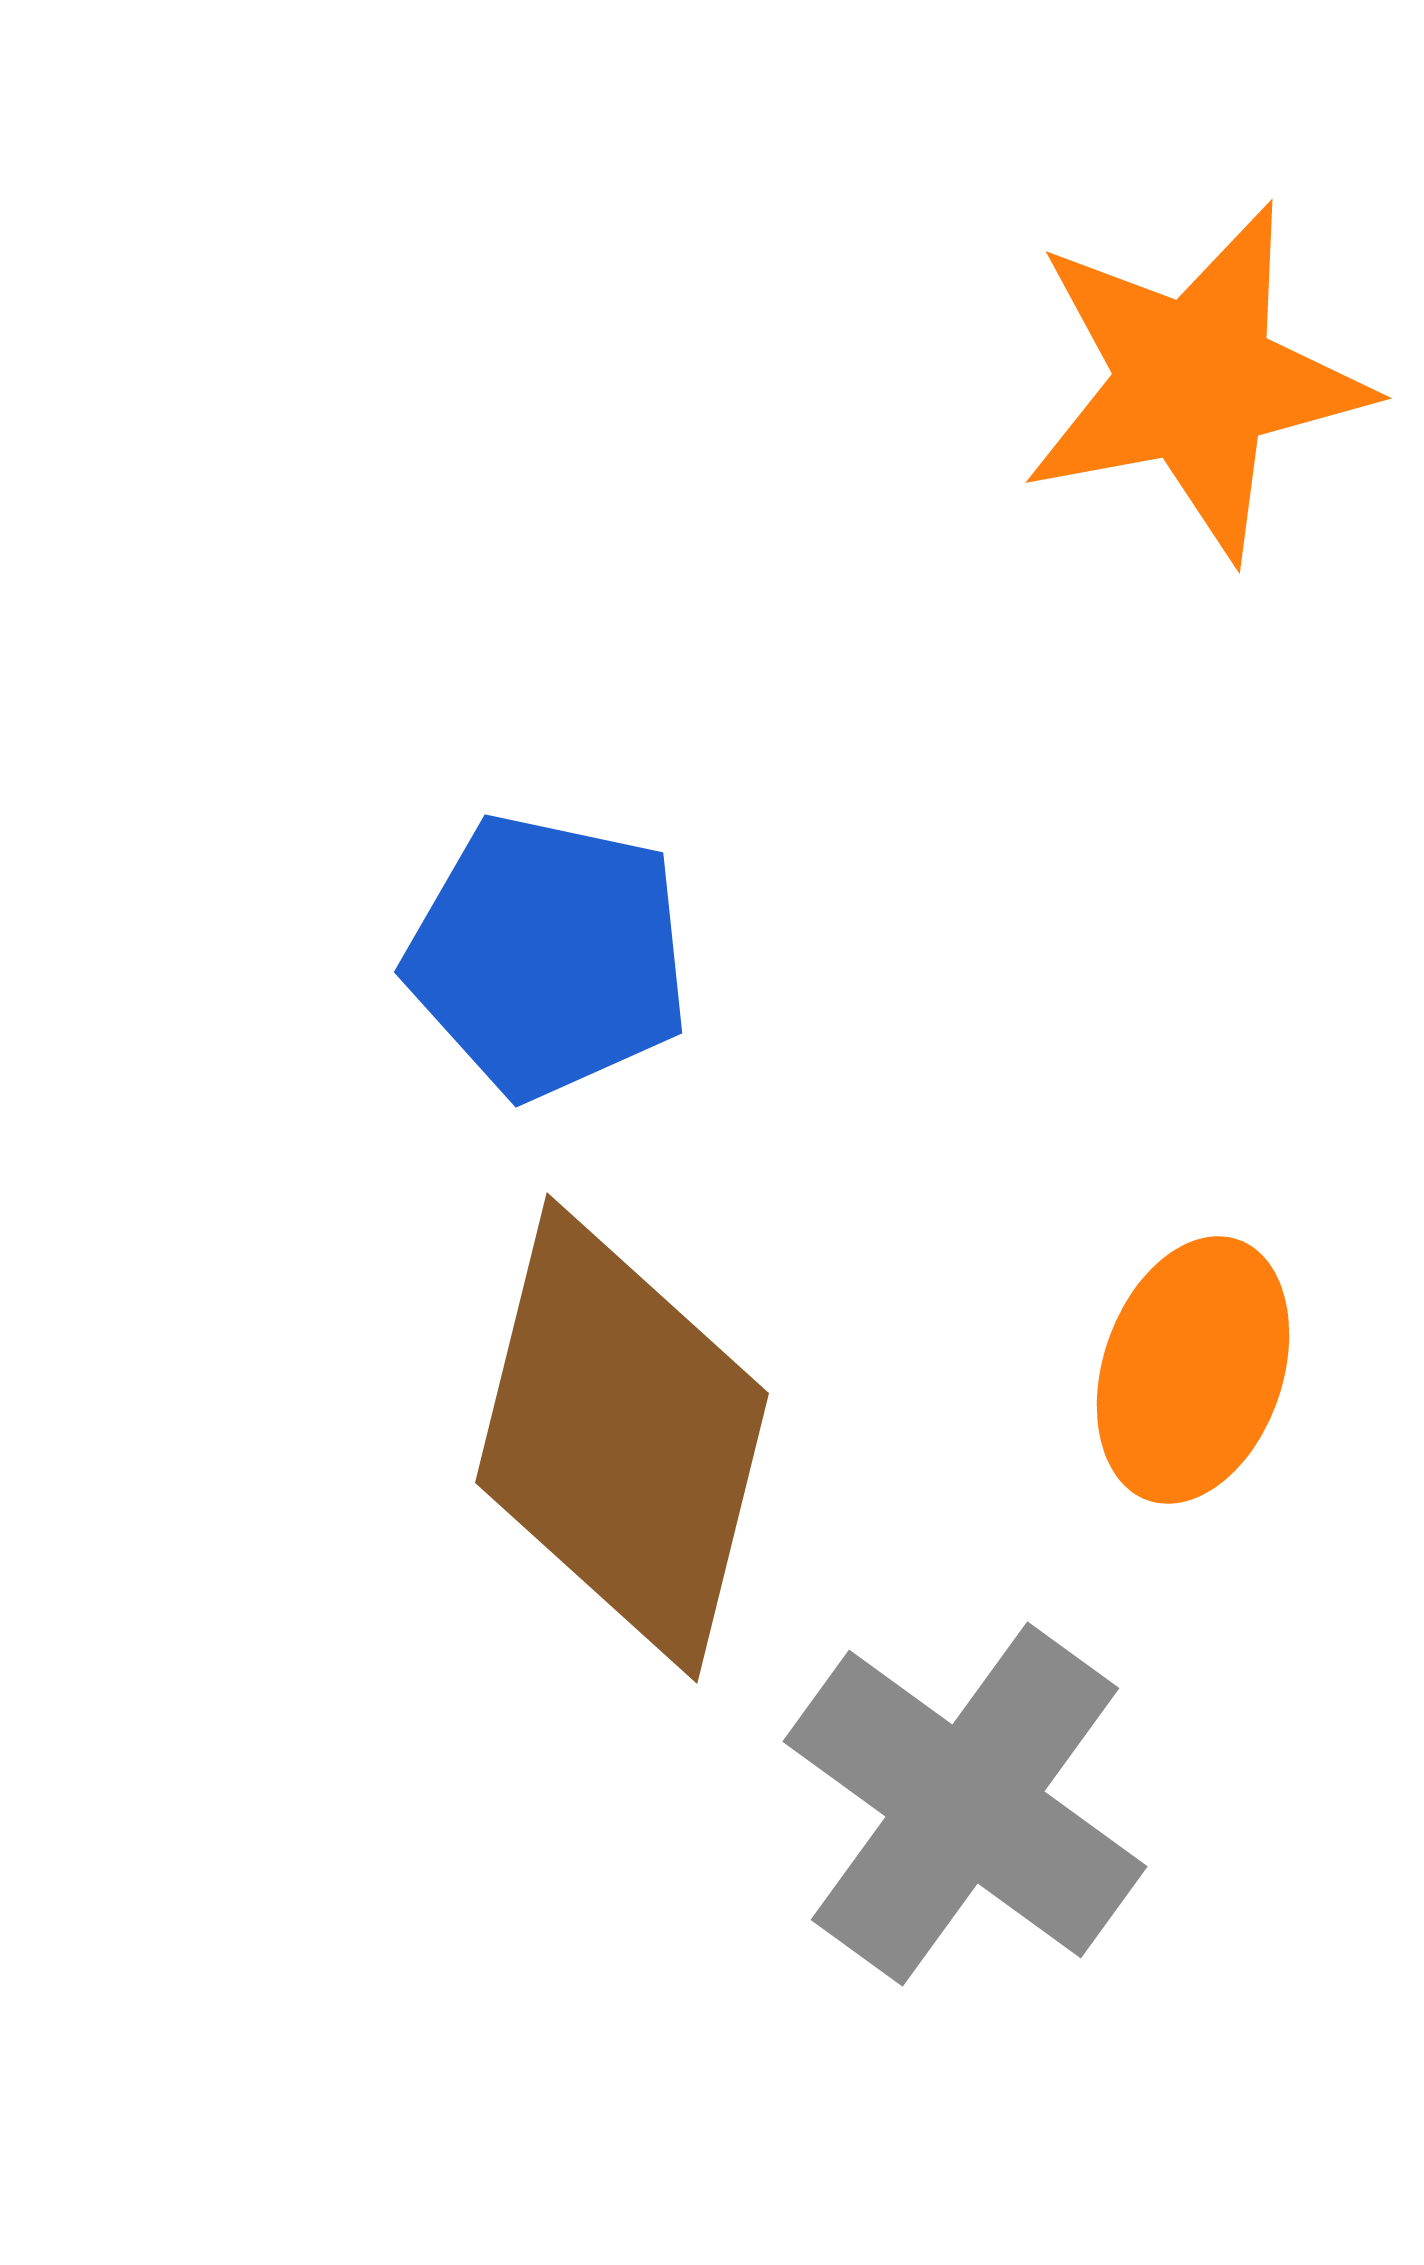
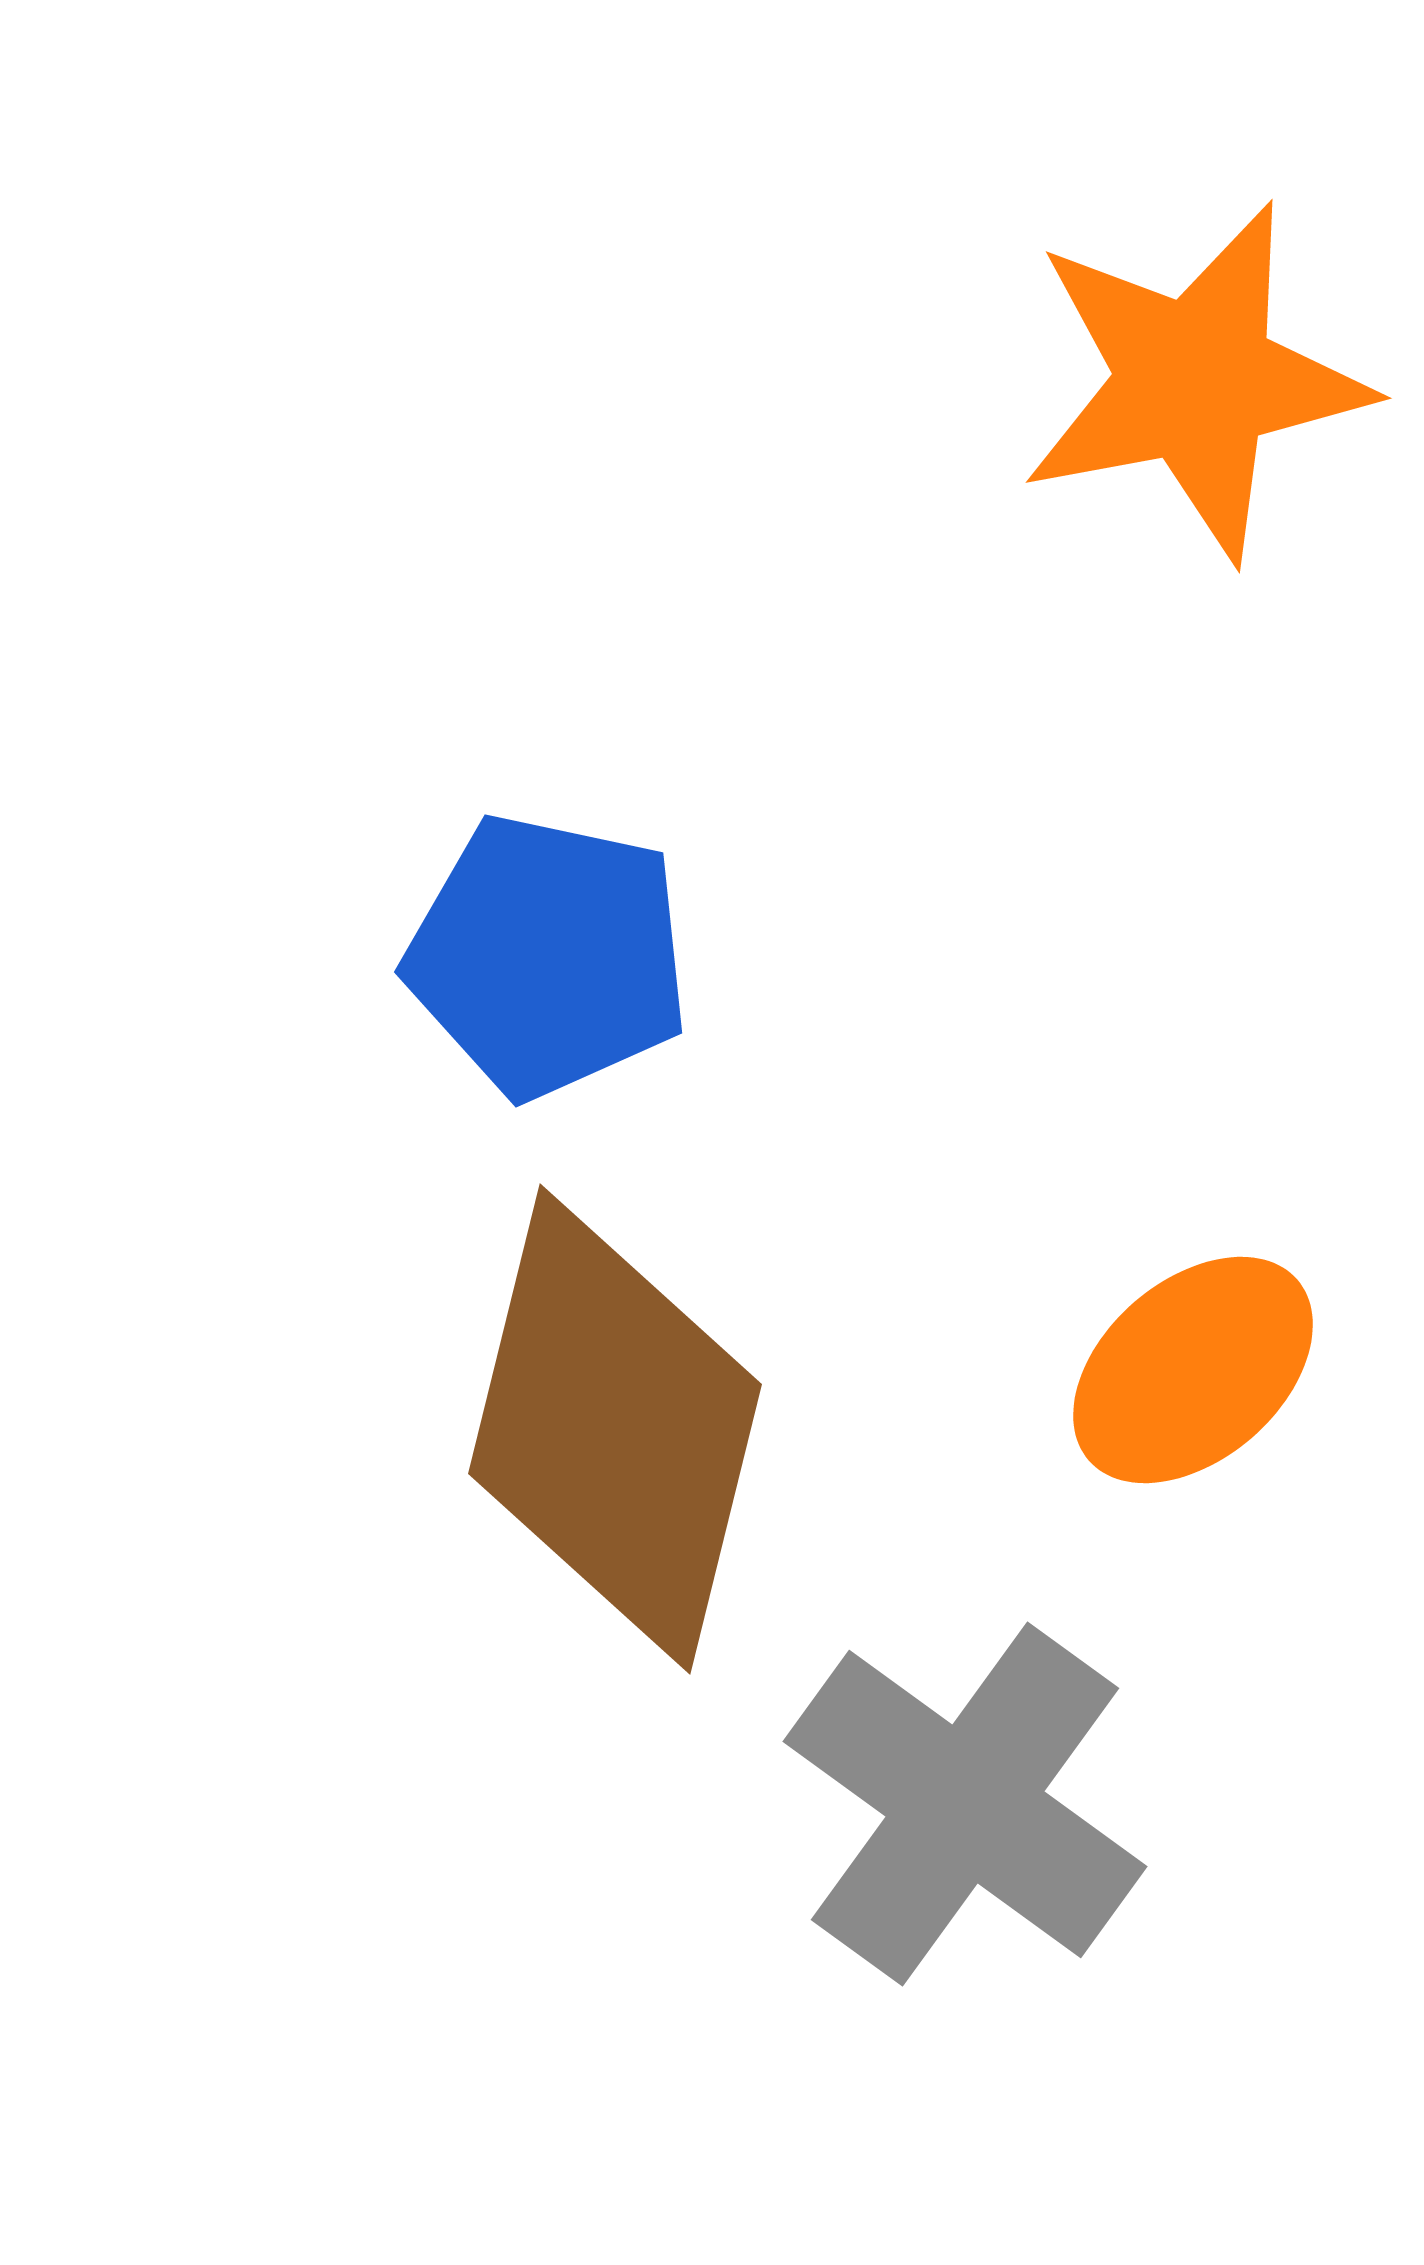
orange ellipse: rotated 30 degrees clockwise
brown diamond: moved 7 px left, 9 px up
